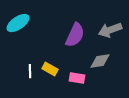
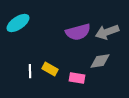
gray arrow: moved 3 px left, 2 px down
purple semicircle: moved 3 px right, 3 px up; rotated 50 degrees clockwise
